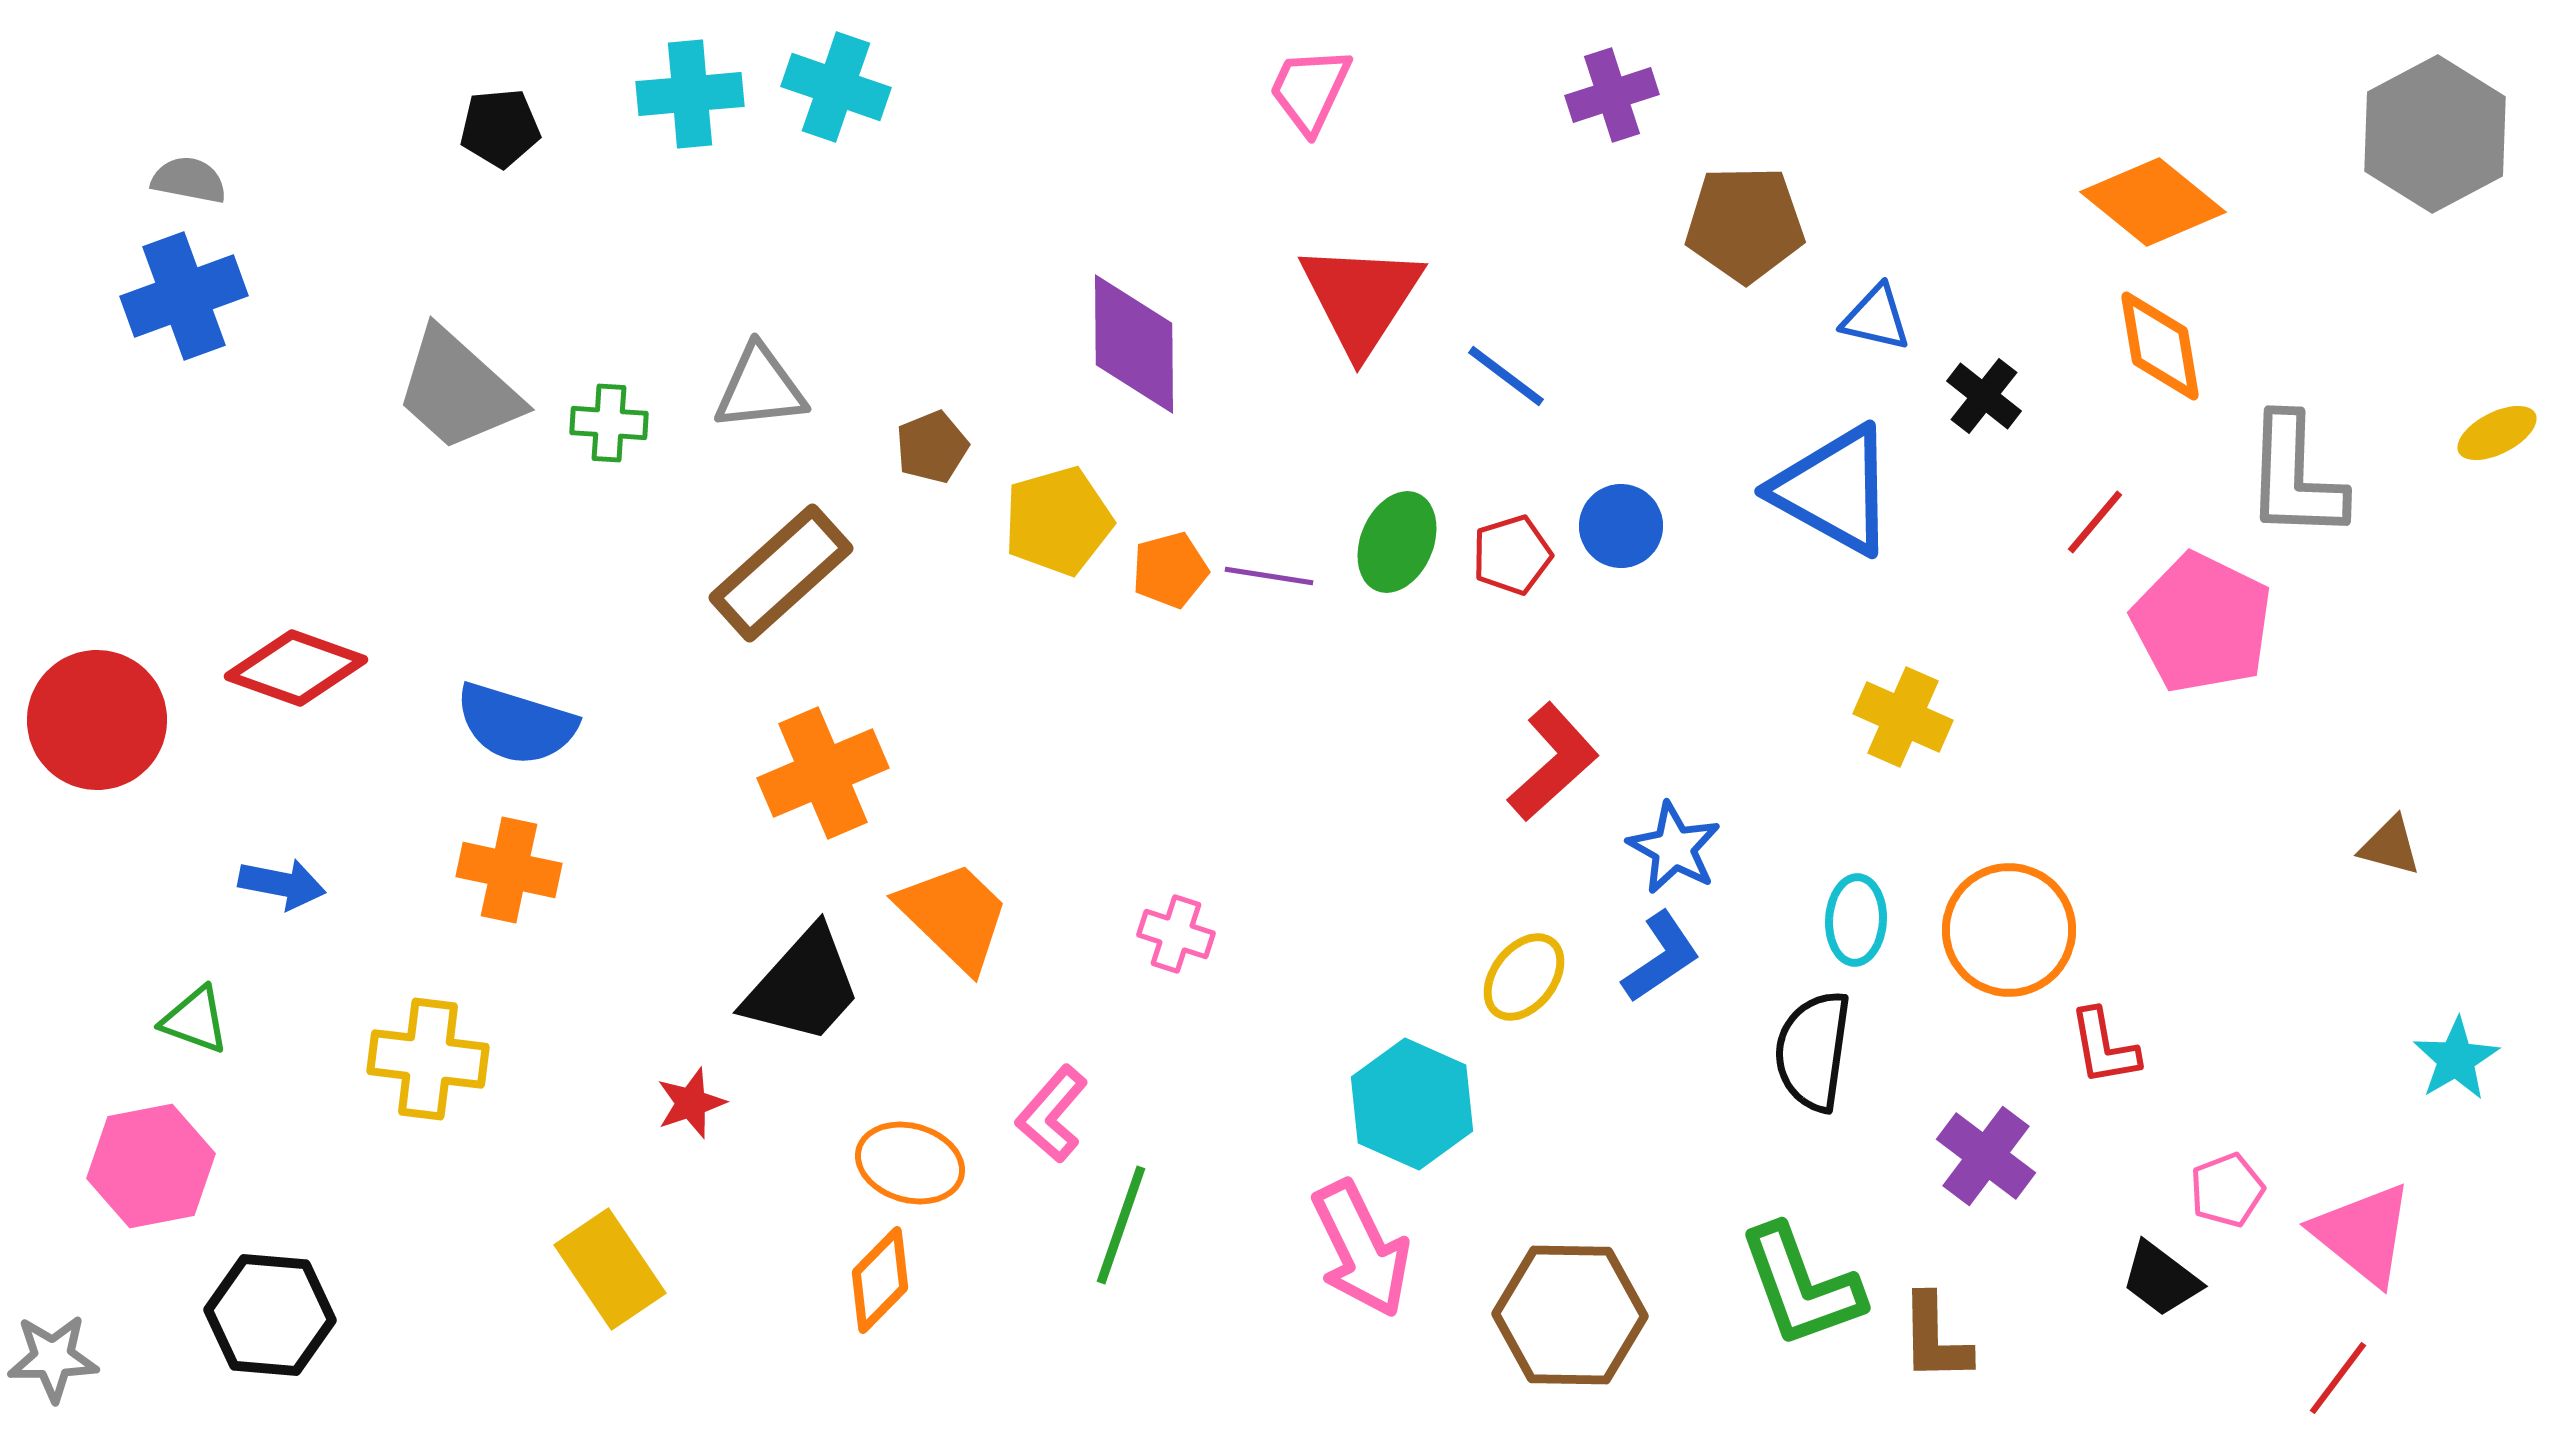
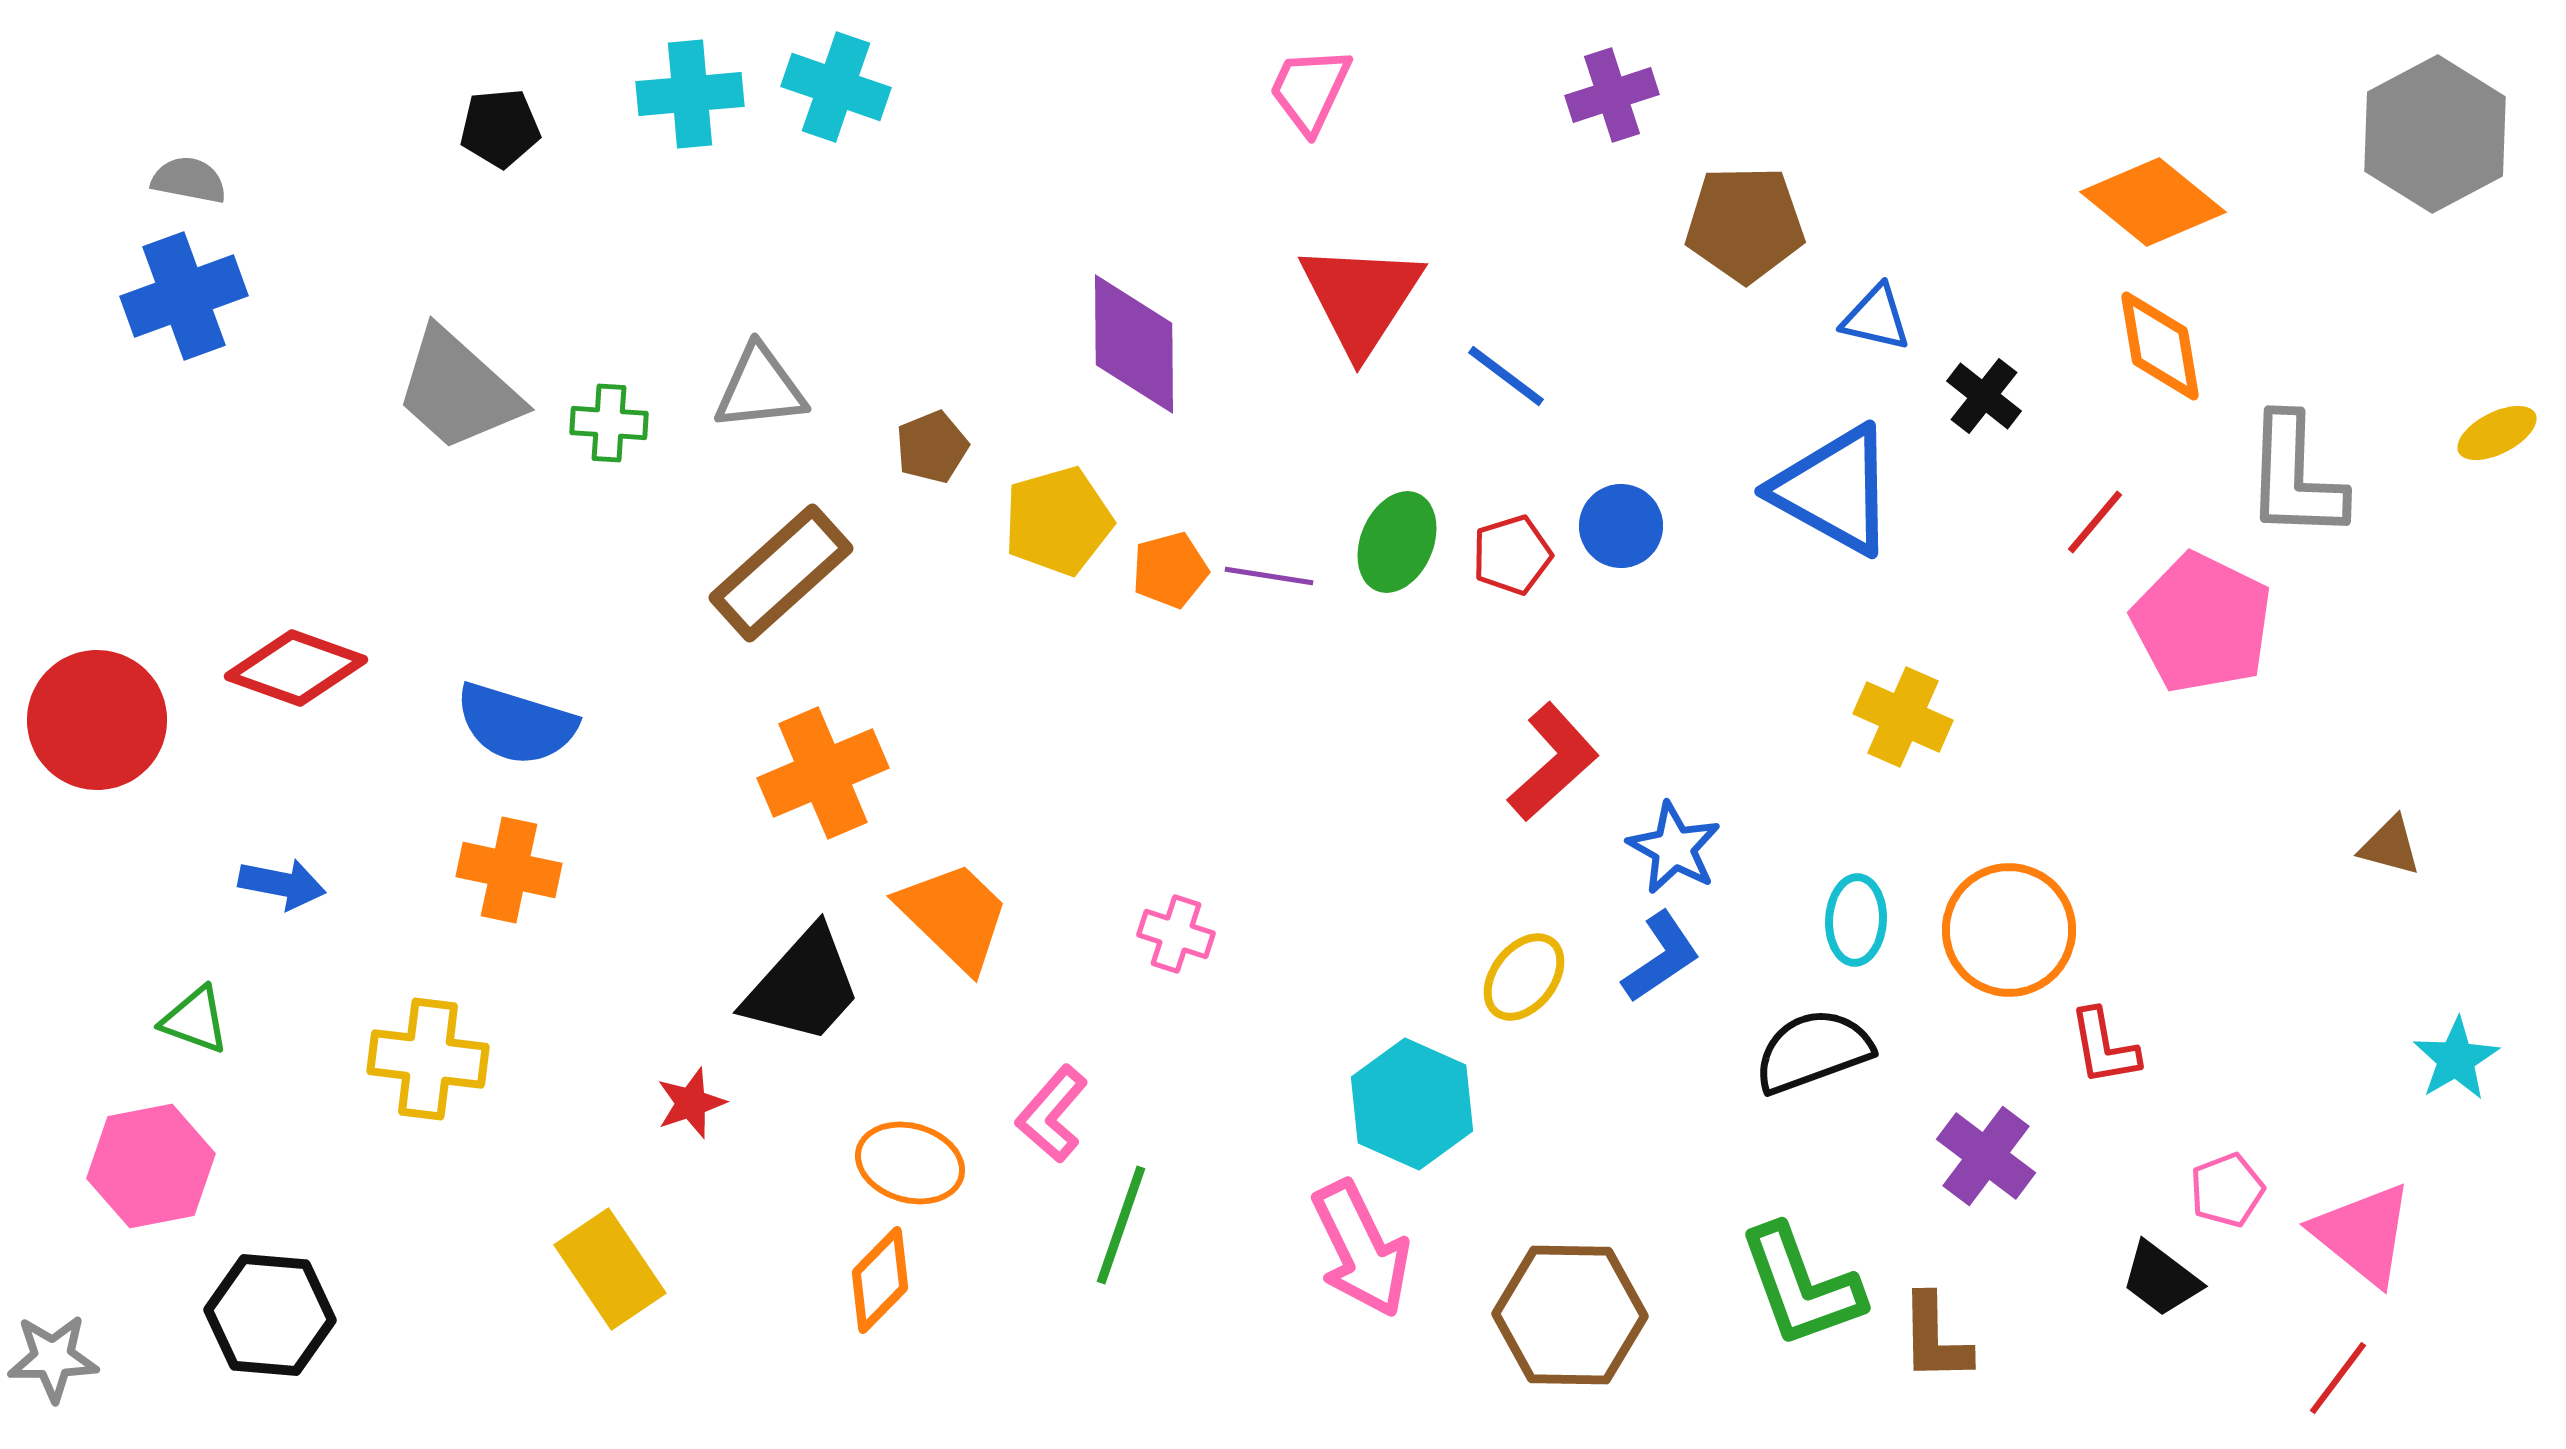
black semicircle at (1813, 1051): rotated 62 degrees clockwise
